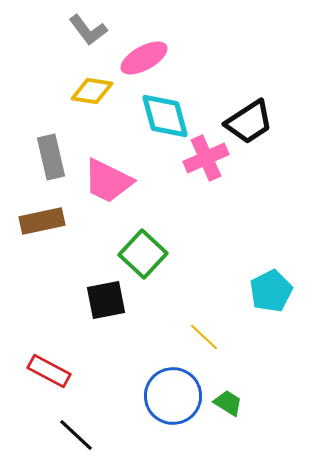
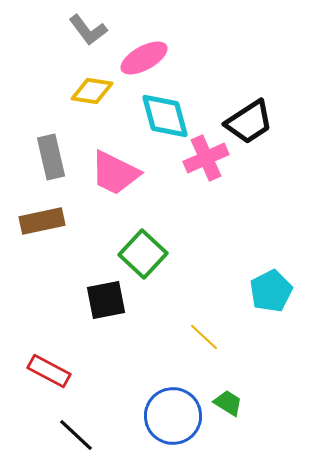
pink trapezoid: moved 7 px right, 8 px up
blue circle: moved 20 px down
